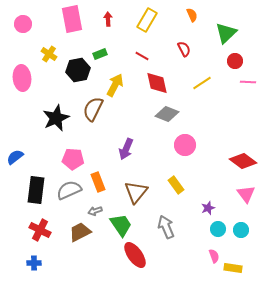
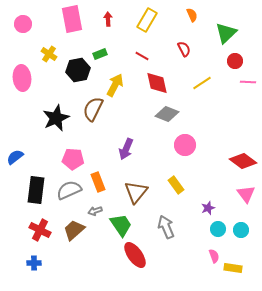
brown trapezoid at (80, 232): moved 6 px left, 2 px up; rotated 15 degrees counterclockwise
